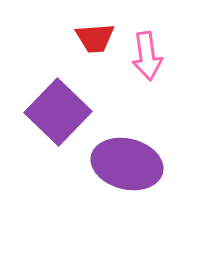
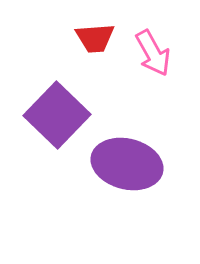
pink arrow: moved 6 px right, 3 px up; rotated 21 degrees counterclockwise
purple square: moved 1 px left, 3 px down
